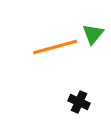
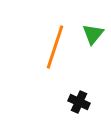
orange line: rotated 57 degrees counterclockwise
